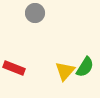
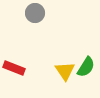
green semicircle: moved 1 px right
yellow triangle: rotated 15 degrees counterclockwise
